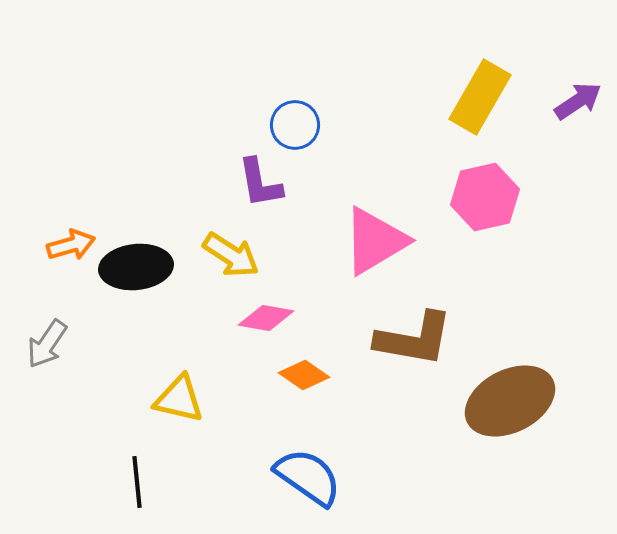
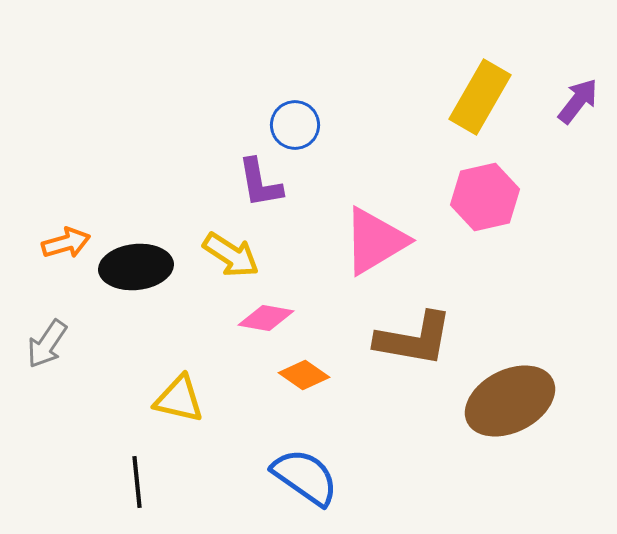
purple arrow: rotated 18 degrees counterclockwise
orange arrow: moved 5 px left, 2 px up
blue semicircle: moved 3 px left
